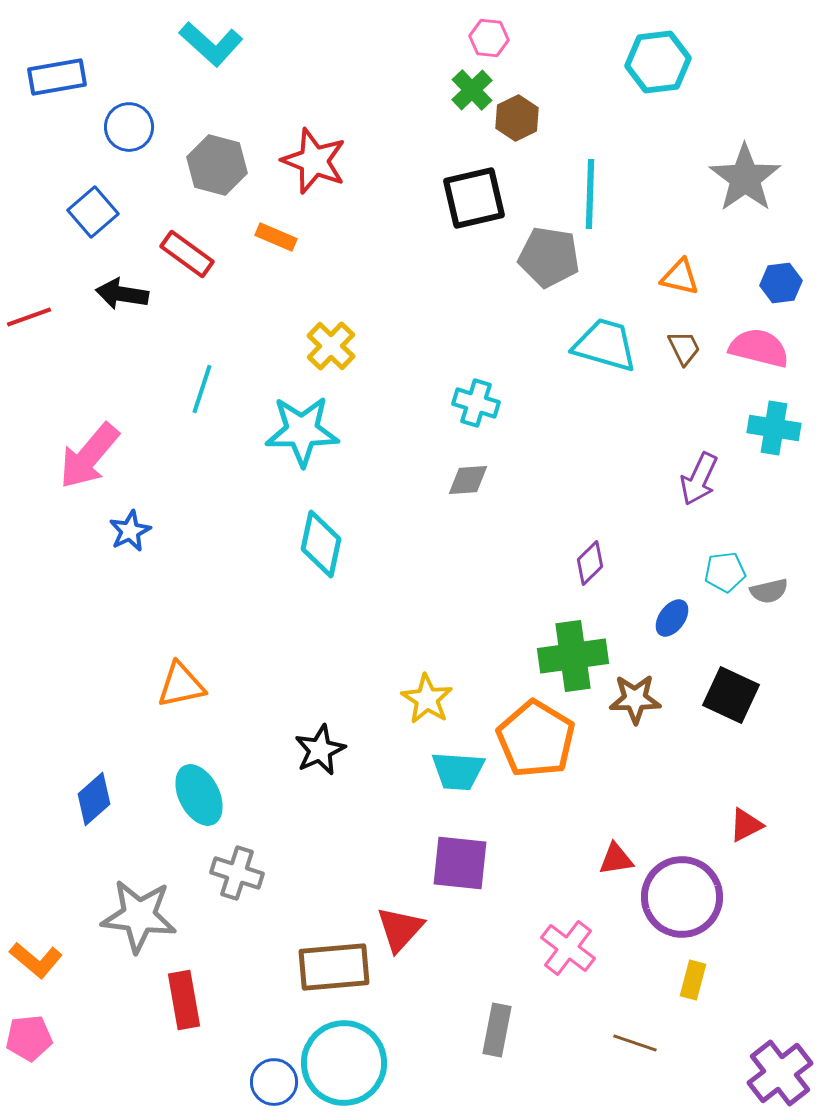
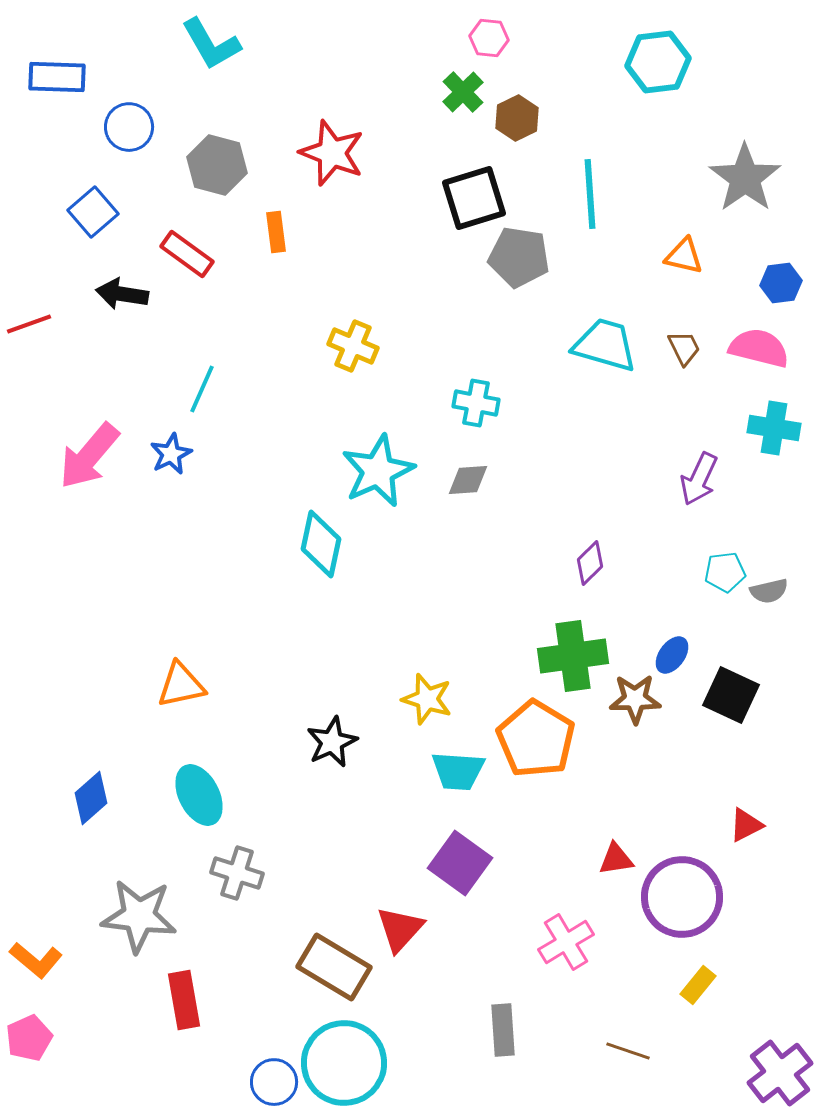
cyan L-shape at (211, 44): rotated 18 degrees clockwise
blue rectangle at (57, 77): rotated 12 degrees clockwise
green cross at (472, 90): moved 9 px left, 2 px down
red star at (314, 161): moved 18 px right, 8 px up
cyan line at (590, 194): rotated 6 degrees counterclockwise
black square at (474, 198): rotated 4 degrees counterclockwise
orange rectangle at (276, 237): moved 5 px up; rotated 60 degrees clockwise
gray pentagon at (549, 257): moved 30 px left
orange triangle at (680, 277): moved 4 px right, 21 px up
red line at (29, 317): moved 7 px down
yellow cross at (331, 346): moved 22 px right; rotated 21 degrees counterclockwise
cyan line at (202, 389): rotated 6 degrees clockwise
cyan cross at (476, 403): rotated 6 degrees counterclockwise
cyan star at (302, 431): moved 76 px right, 40 px down; rotated 24 degrees counterclockwise
blue star at (130, 531): moved 41 px right, 77 px up
blue ellipse at (672, 618): moved 37 px down
yellow star at (427, 699): rotated 15 degrees counterclockwise
black star at (320, 750): moved 12 px right, 8 px up
blue diamond at (94, 799): moved 3 px left, 1 px up
purple square at (460, 863): rotated 30 degrees clockwise
pink cross at (568, 948): moved 2 px left, 6 px up; rotated 22 degrees clockwise
brown rectangle at (334, 967): rotated 36 degrees clockwise
yellow rectangle at (693, 980): moved 5 px right, 5 px down; rotated 24 degrees clockwise
gray rectangle at (497, 1030): moved 6 px right; rotated 15 degrees counterclockwise
pink pentagon at (29, 1038): rotated 18 degrees counterclockwise
brown line at (635, 1043): moved 7 px left, 8 px down
